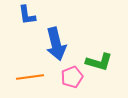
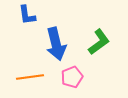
green L-shape: moved 20 px up; rotated 52 degrees counterclockwise
